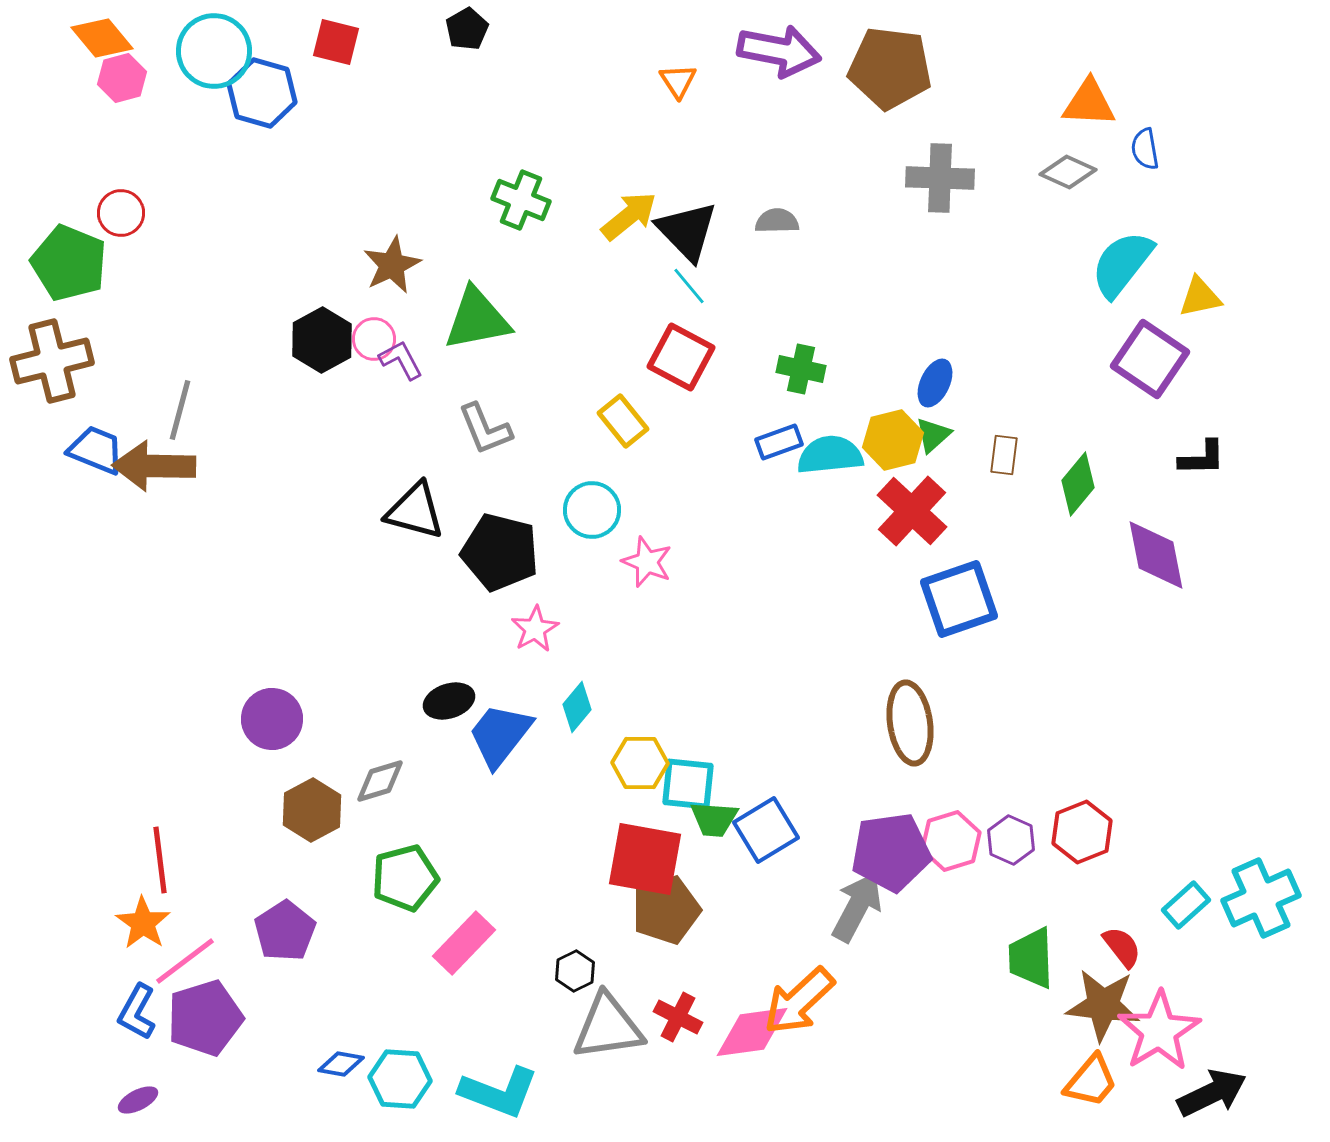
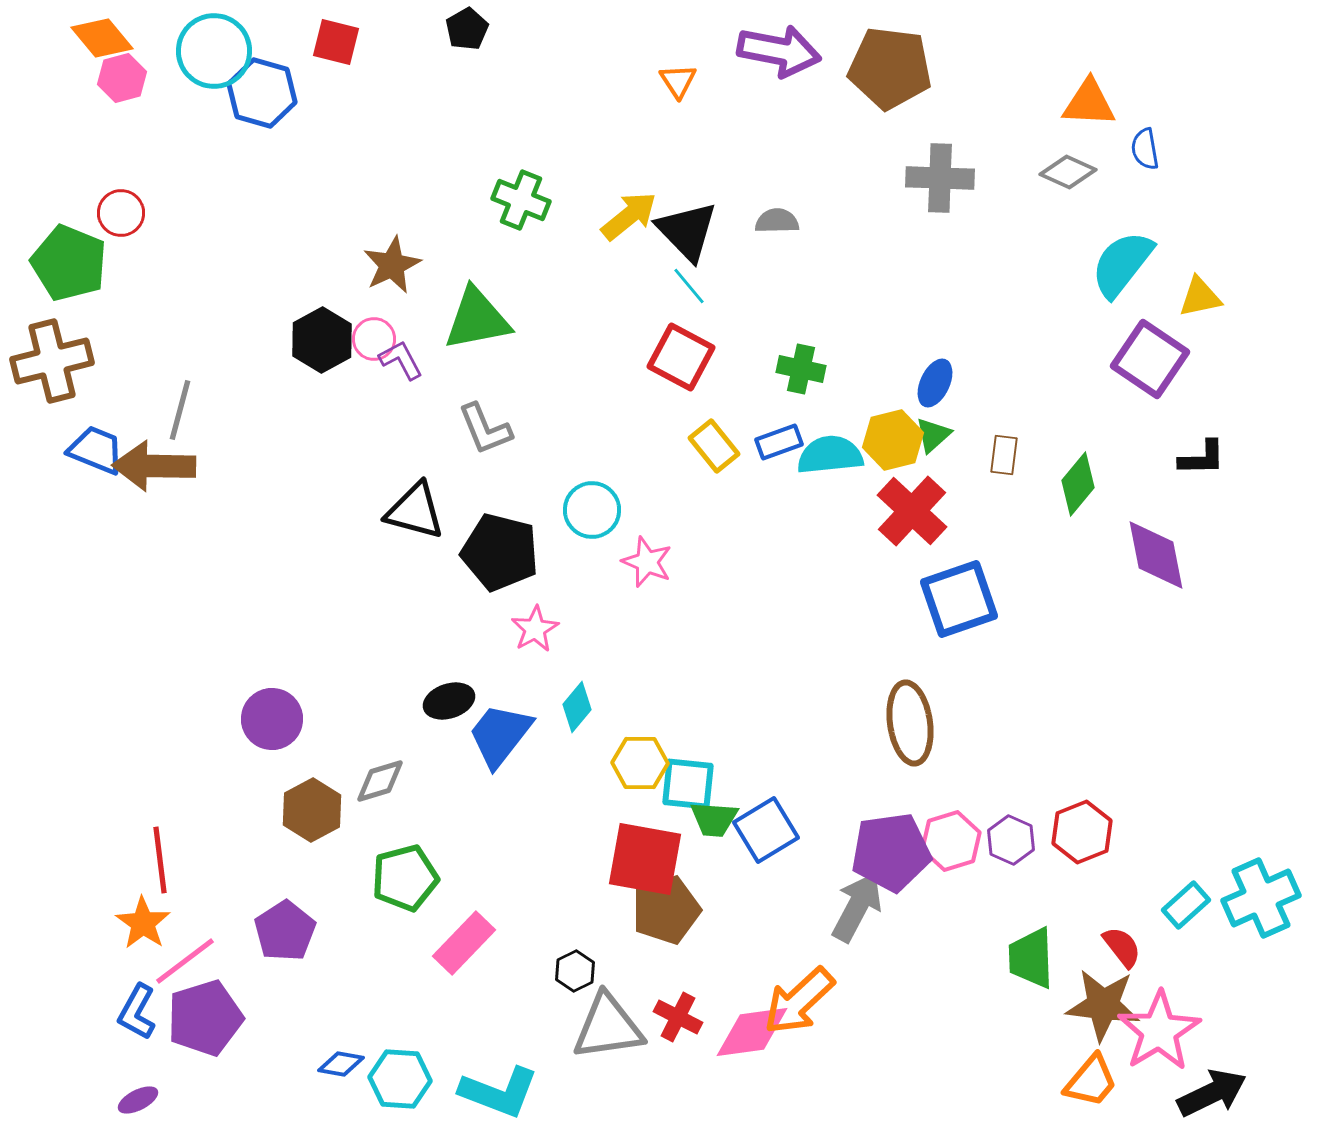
yellow rectangle at (623, 421): moved 91 px right, 25 px down
